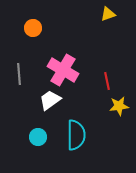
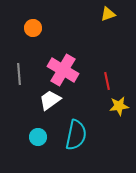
cyan semicircle: rotated 12 degrees clockwise
